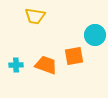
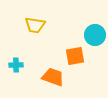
yellow trapezoid: moved 9 px down
orange square: moved 1 px right
orange trapezoid: moved 7 px right, 12 px down
